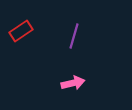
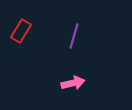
red rectangle: rotated 25 degrees counterclockwise
